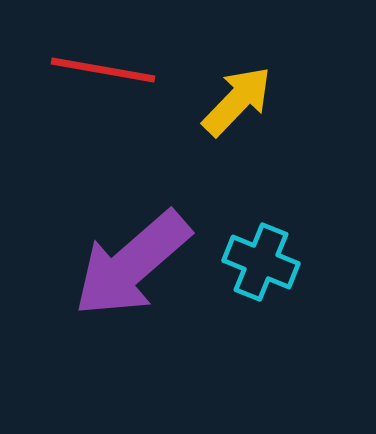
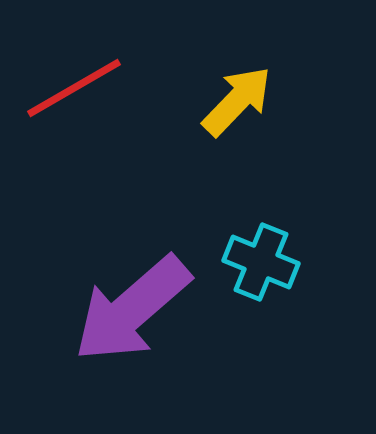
red line: moved 29 px left, 18 px down; rotated 40 degrees counterclockwise
purple arrow: moved 45 px down
